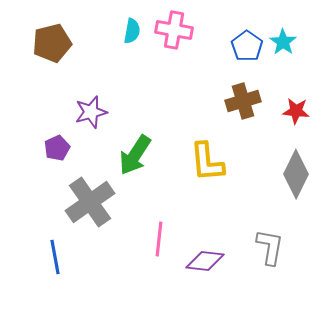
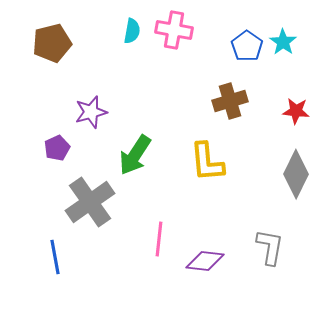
brown cross: moved 13 px left
